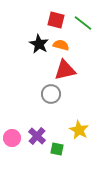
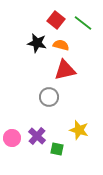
red square: rotated 24 degrees clockwise
black star: moved 2 px left, 1 px up; rotated 18 degrees counterclockwise
gray circle: moved 2 px left, 3 px down
yellow star: rotated 12 degrees counterclockwise
